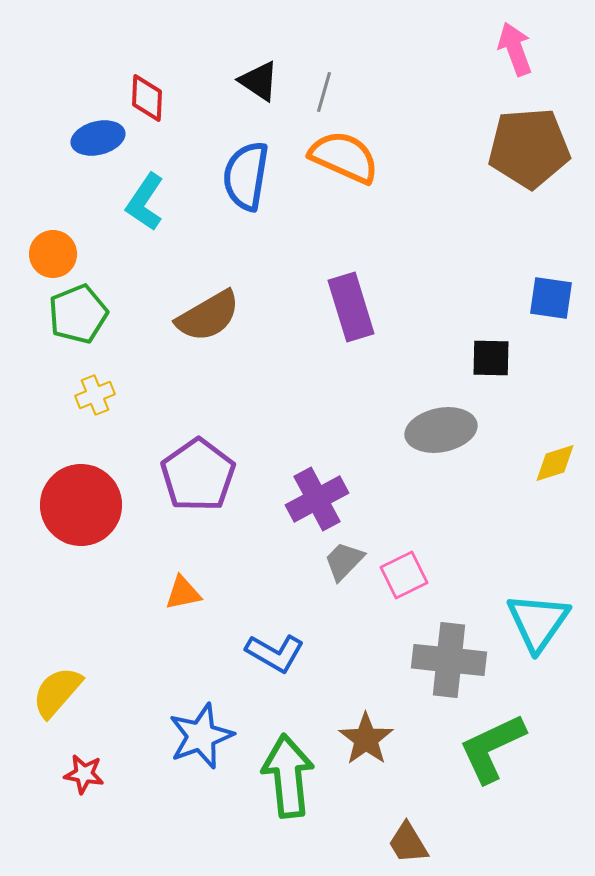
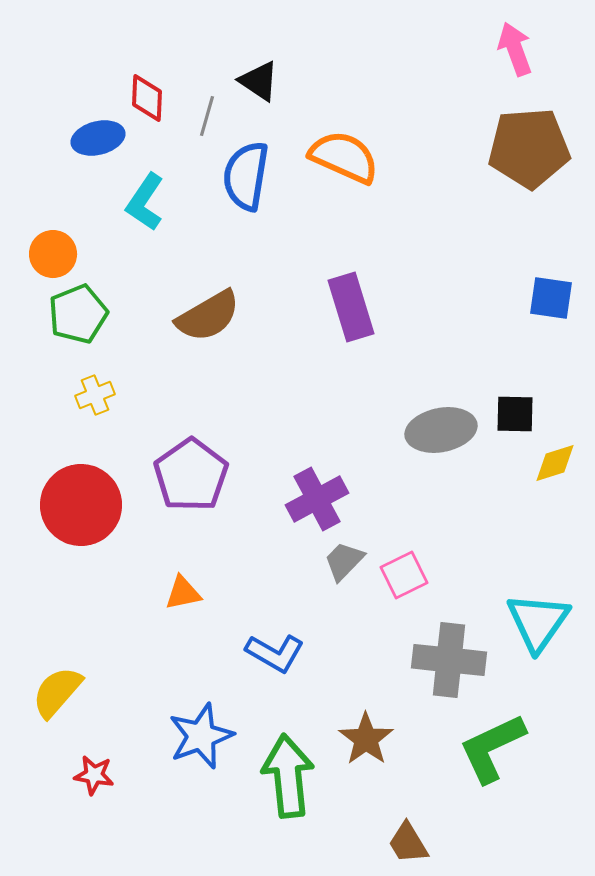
gray line: moved 117 px left, 24 px down
black square: moved 24 px right, 56 px down
purple pentagon: moved 7 px left
red star: moved 10 px right, 1 px down
